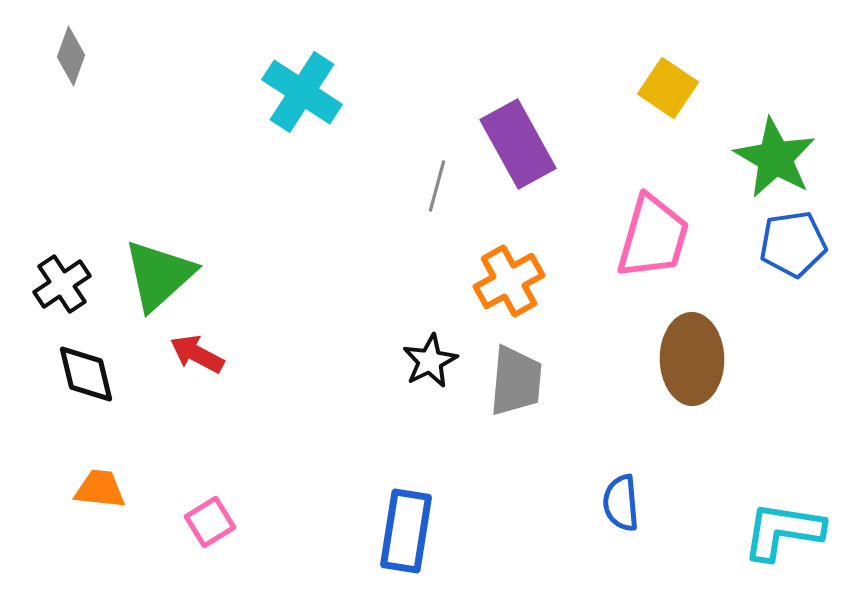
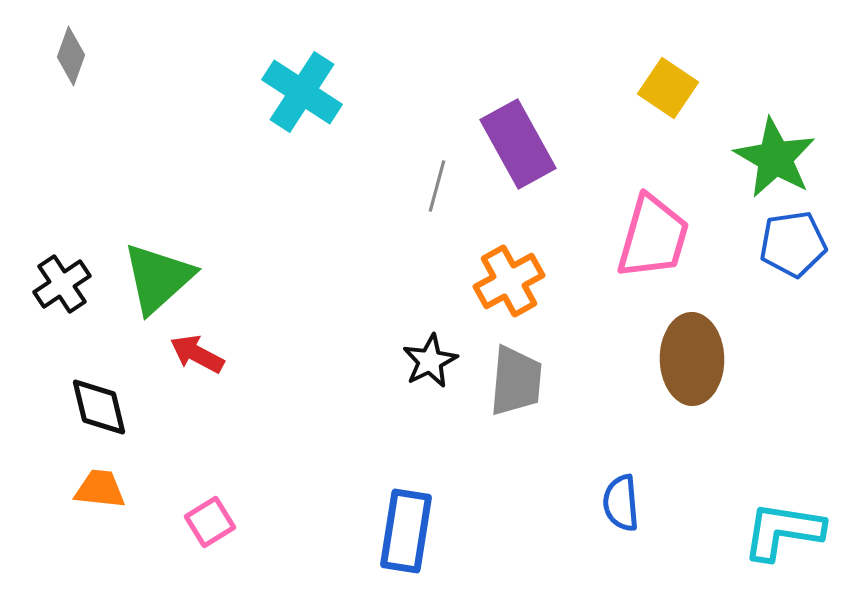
green triangle: moved 1 px left, 3 px down
black diamond: moved 13 px right, 33 px down
